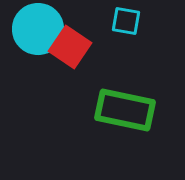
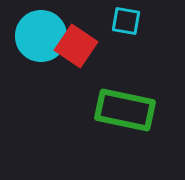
cyan circle: moved 3 px right, 7 px down
red square: moved 6 px right, 1 px up
